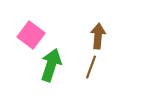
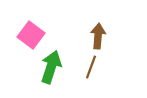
green arrow: moved 2 px down
